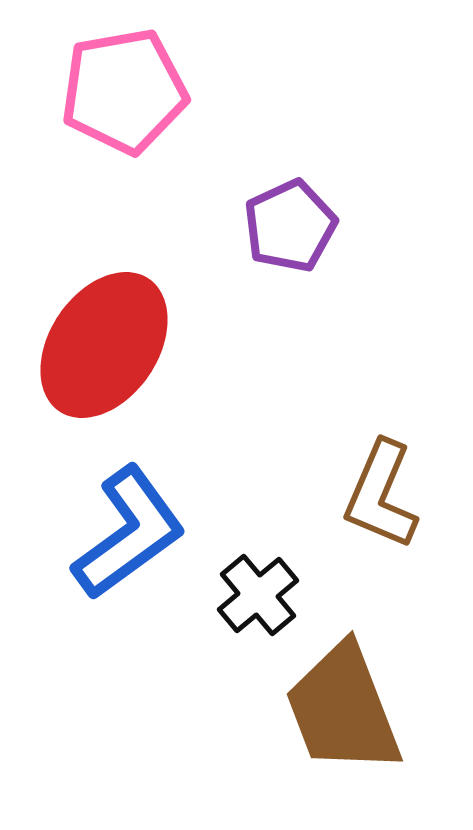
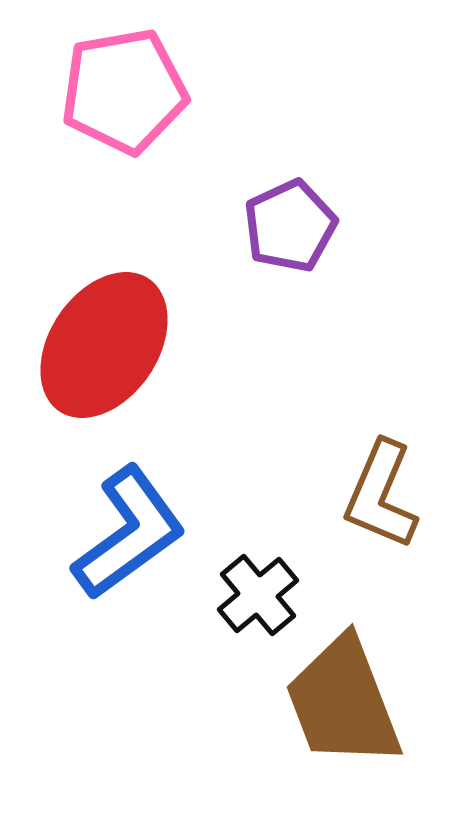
brown trapezoid: moved 7 px up
